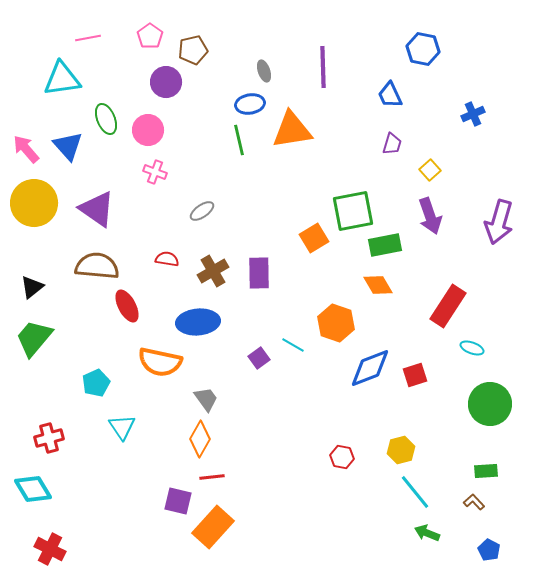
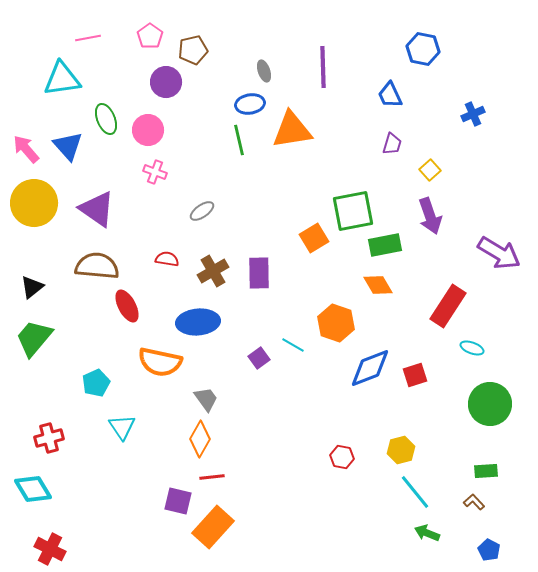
purple arrow at (499, 222): moved 31 px down; rotated 75 degrees counterclockwise
